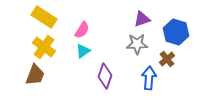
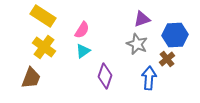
yellow rectangle: moved 1 px left, 1 px up
blue hexagon: moved 1 px left, 3 px down; rotated 20 degrees counterclockwise
gray star: rotated 25 degrees clockwise
brown trapezoid: moved 4 px left, 3 px down
